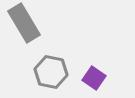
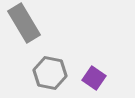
gray hexagon: moved 1 px left, 1 px down
